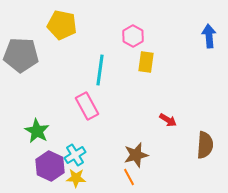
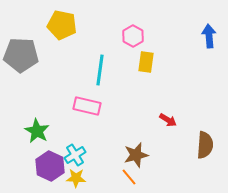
pink rectangle: rotated 48 degrees counterclockwise
orange line: rotated 12 degrees counterclockwise
